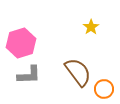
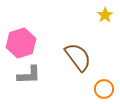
yellow star: moved 14 px right, 12 px up
brown semicircle: moved 15 px up
